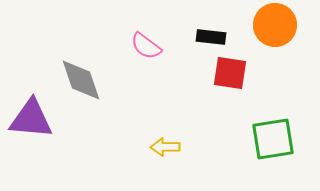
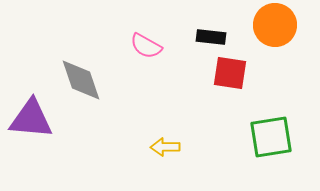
pink semicircle: rotated 8 degrees counterclockwise
green square: moved 2 px left, 2 px up
